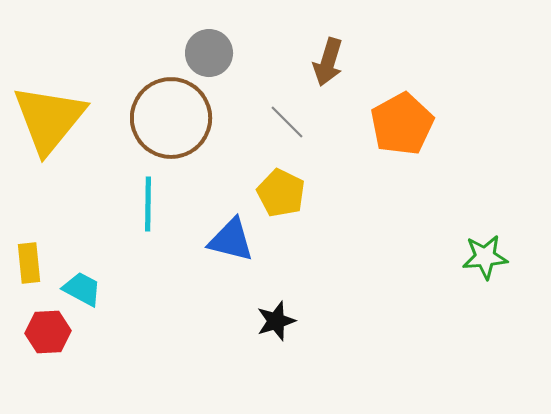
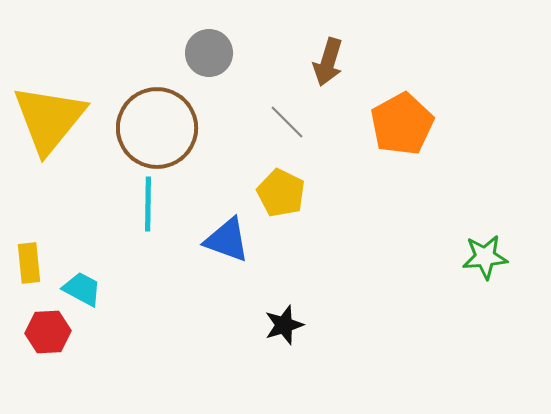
brown circle: moved 14 px left, 10 px down
blue triangle: moved 4 px left; rotated 6 degrees clockwise
black star: moved 8 px right, 4 px down
